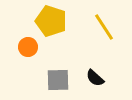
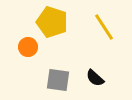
yellow pentagon: moved 1 px right, 1 px down
gray square: rotated 10 degrees clockwise
